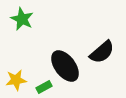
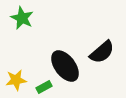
green star: moved 1 px up
